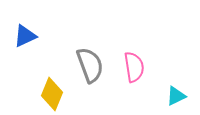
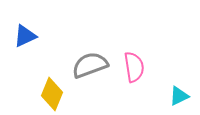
gray semicircle: rotated 90 degrees counterclockwise
cyan triangle: moved 3 px right
